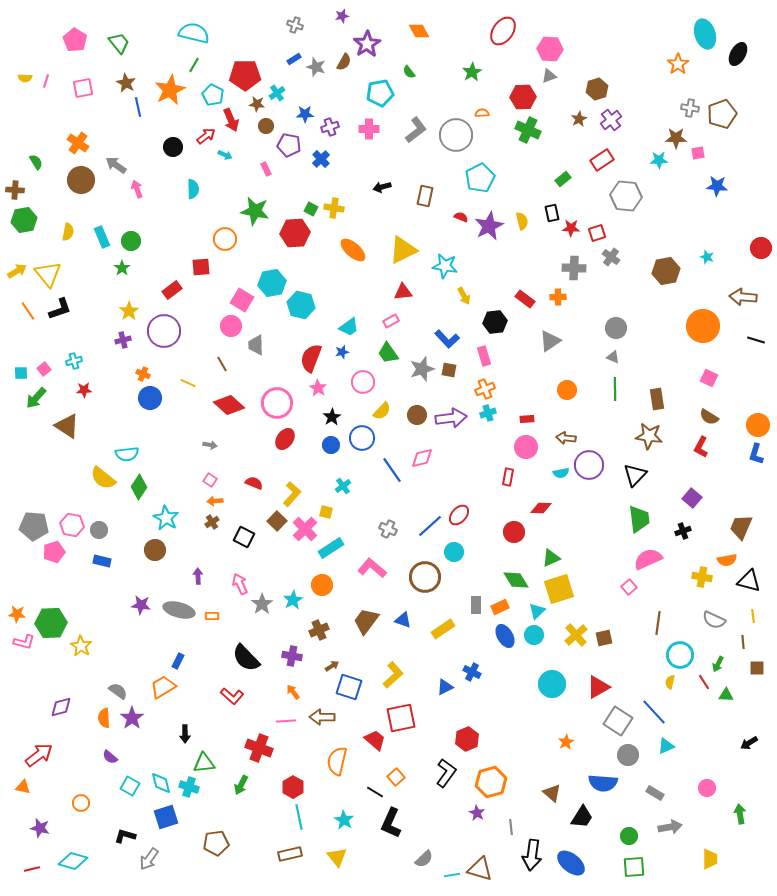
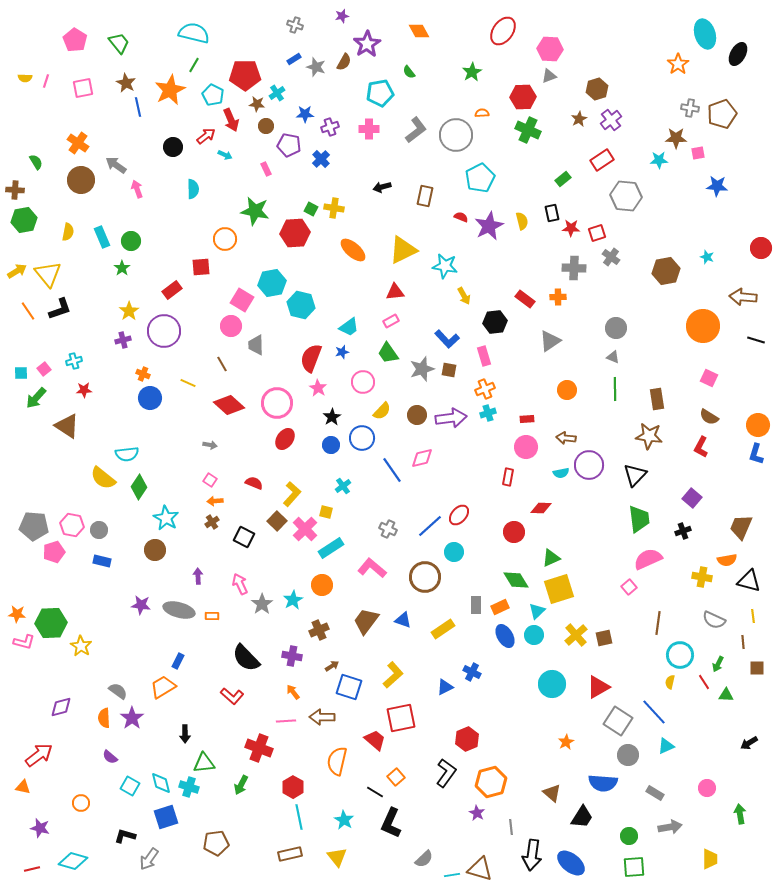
red triangle at (403, 292): moved 8 px left
